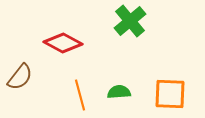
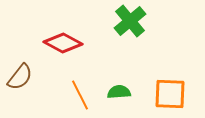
orange line: rotated 12 degrees counterclockwise
